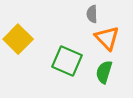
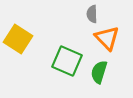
yellow square: rotated 12 degrees counterclockwise
green semicircle: moved 5 px left
